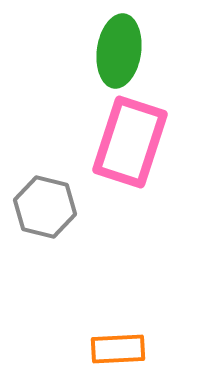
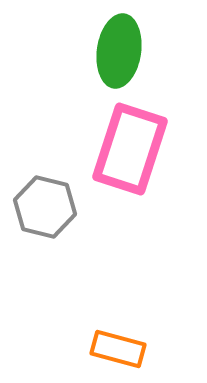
pink rectangle: moved 7 px down
orange rectangle: rotated 18 degrees clockwise
